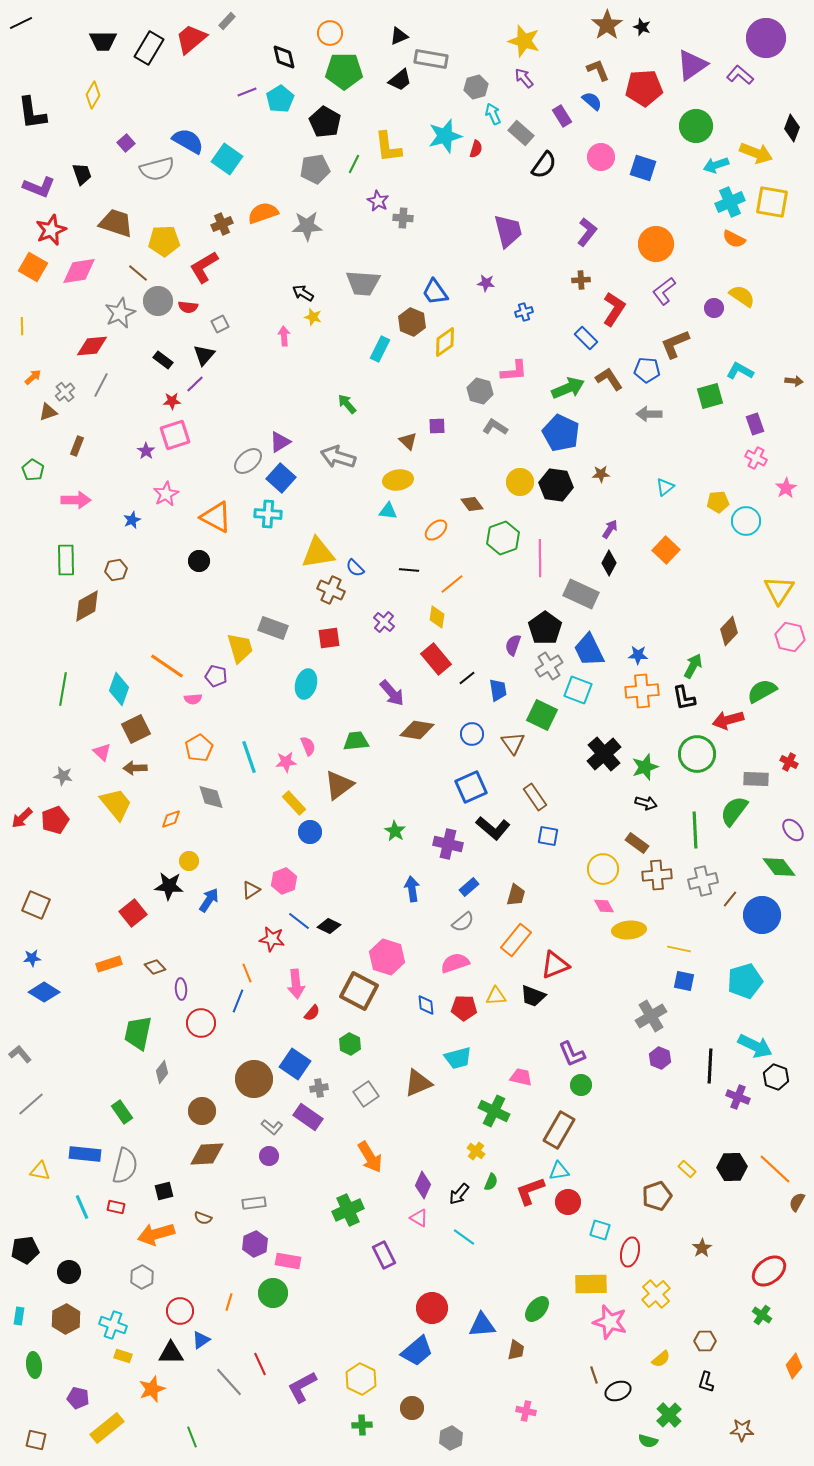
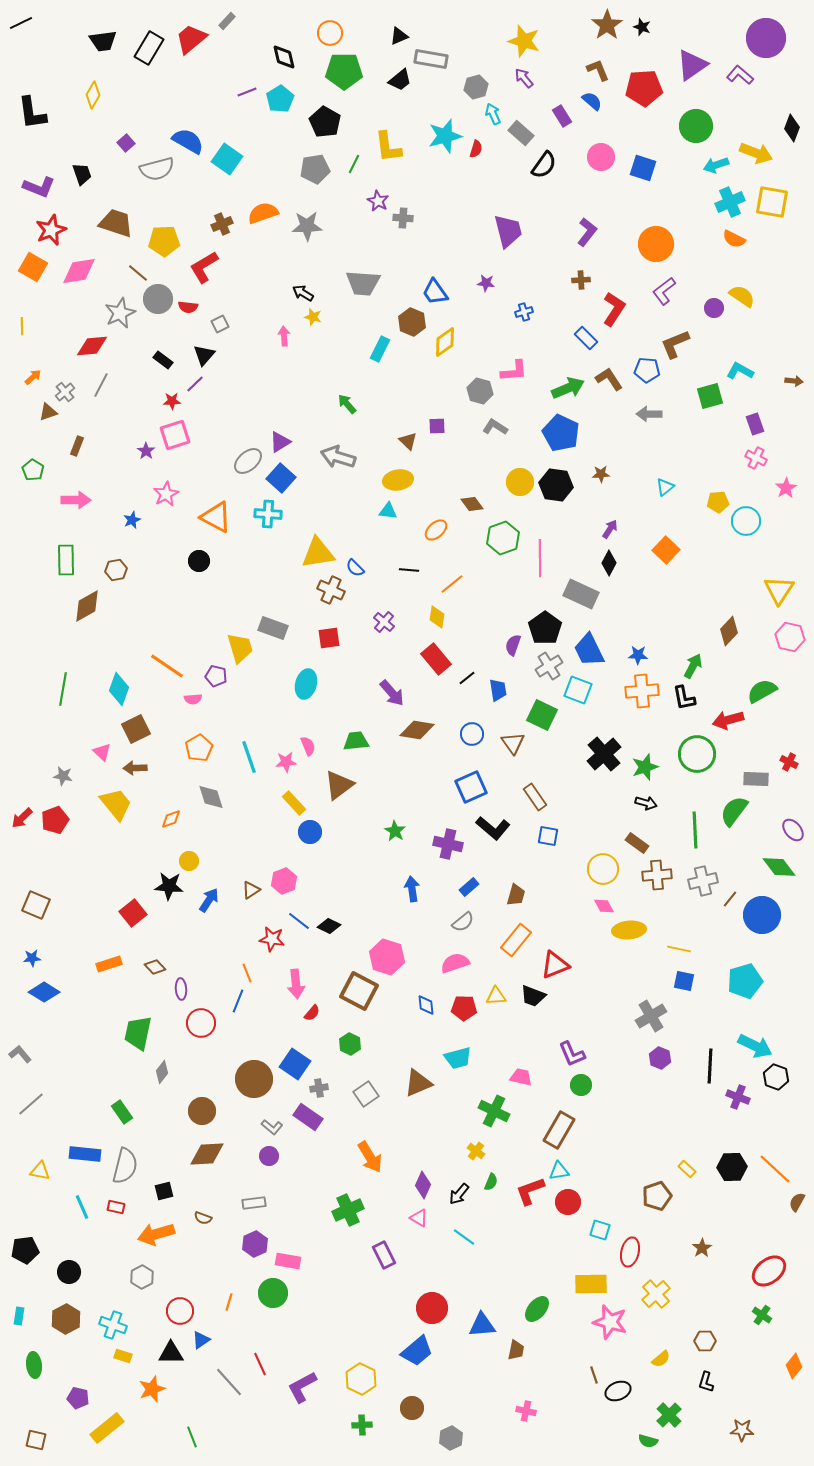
black trapezoid at (103, 41): rotated 8 degrees counterclockwise
gray circle at (158, 301): moved 2 px up
